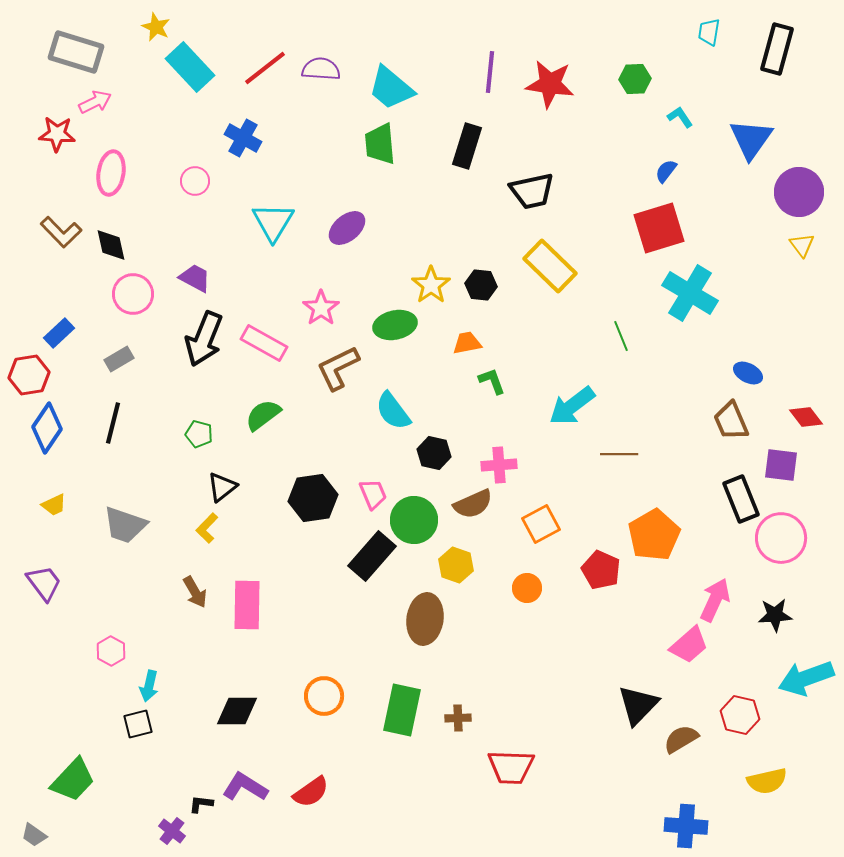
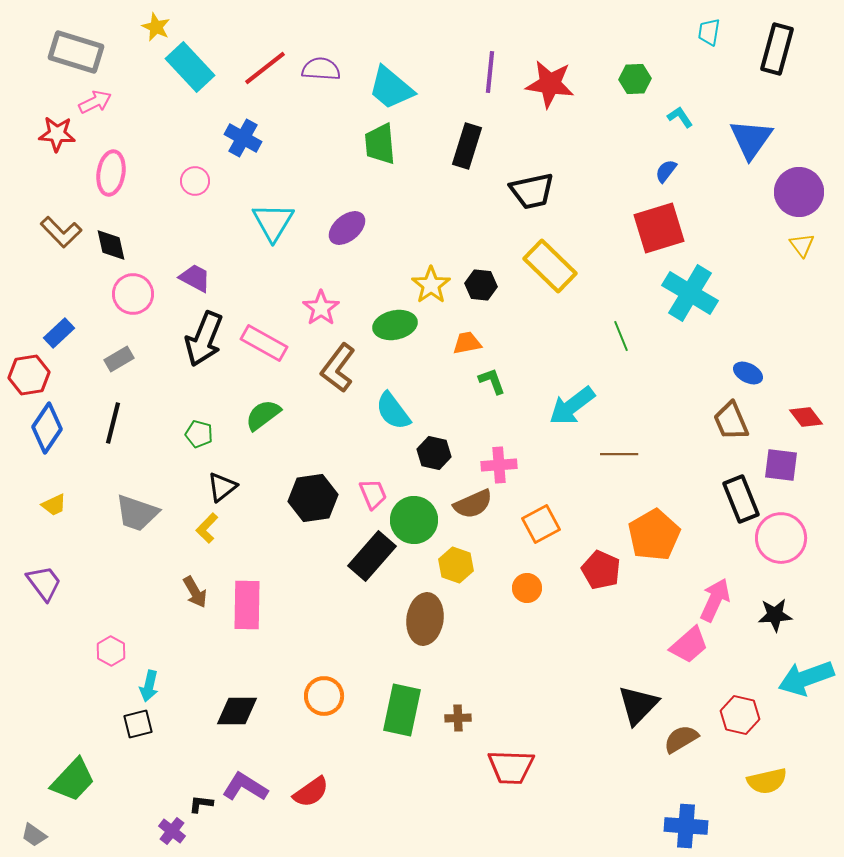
brown L-shape at (338, 368): rotated 27 degrees counterclockwise
gray trapezoid at (125, 525): moved 12 px right, 12 px up
